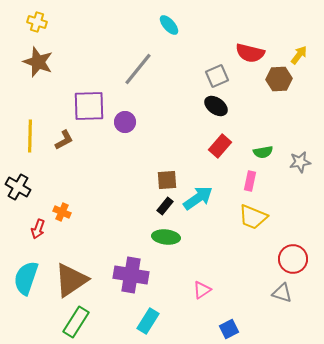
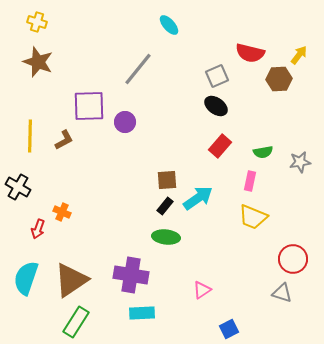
cyan rectangle: moved 6 px left, 8 px up; rotated 55 degrees clockwise
